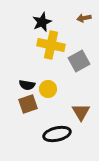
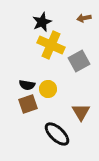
yellow cross: rotated 12 degrees clockwise
black ellipse: rotated 56 degrees clockwise
